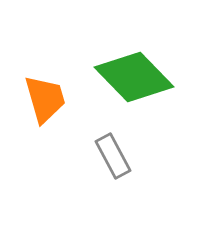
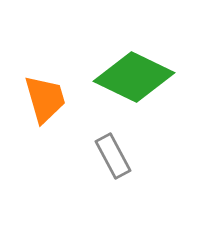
green diamond: rotated 20 degrees counterclockwise
